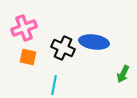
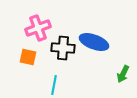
pink cross: moved 14 px right
blue ellipse: rotated 12 degrees clockwise
black cross: rotated 20 degrees counterclockwise
